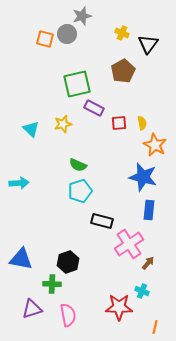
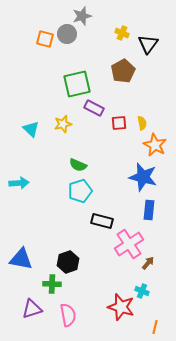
red star: moved 2 px right; rotated 16 degrees clockwise
